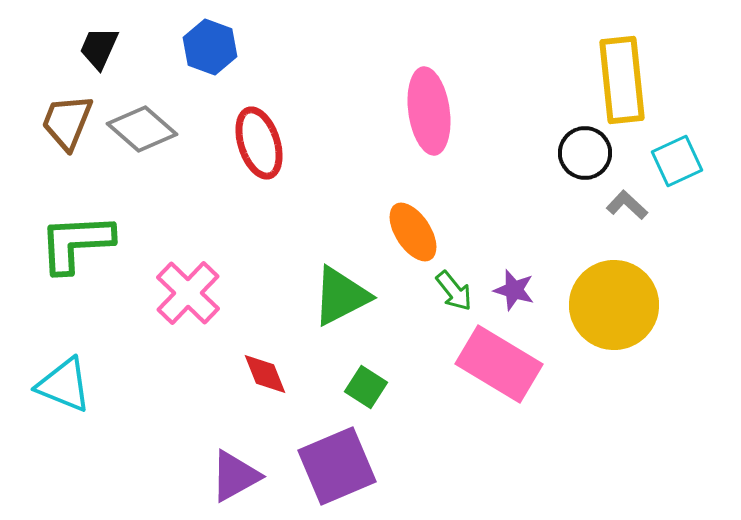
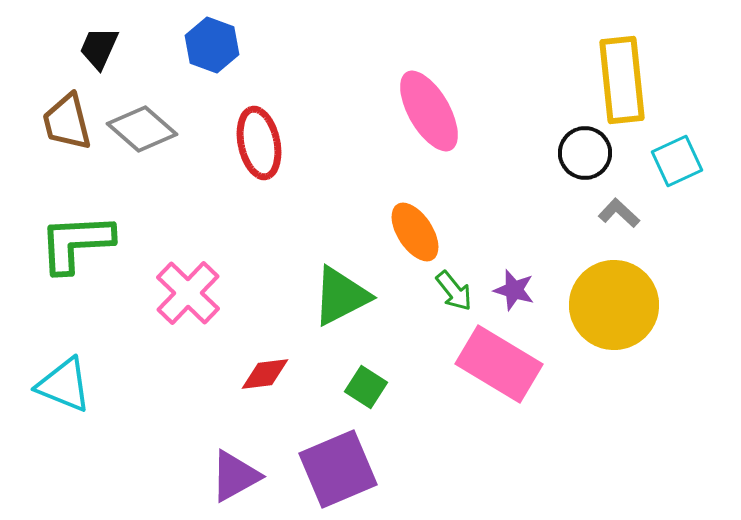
blue hexagon: moved 2 px right, 2 px up
pink ellipse: rotated 22 degrees counterclockwise
brown trapezoid: rotated 36 degrees counterclockwise
red ellipse: rotated 6 degrees clockwise
gray L-shape: moved 8 px left, 8 px down
orange ellipse: moved 2 px right
red diamond: rotated 75 degrees counterclockwise
purple square: moved 1 px right, 3 px down
